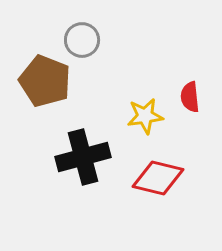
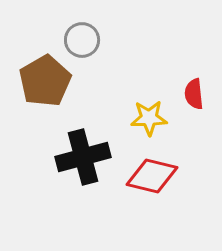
brown pentagon: rotated 21 degrees clockwise
red semicircle: moved 4 px right, 3 px up
yellow star: moved 4 px right, 2 px down; rotated 6 degrees clockwise
red diamond: moved 6 px left, 2 px up
